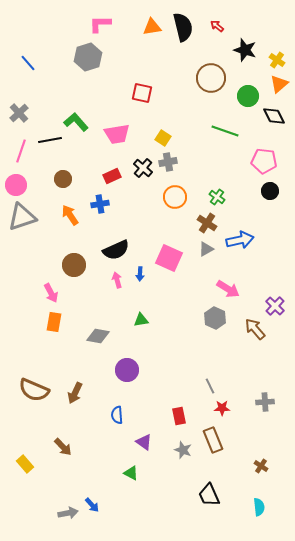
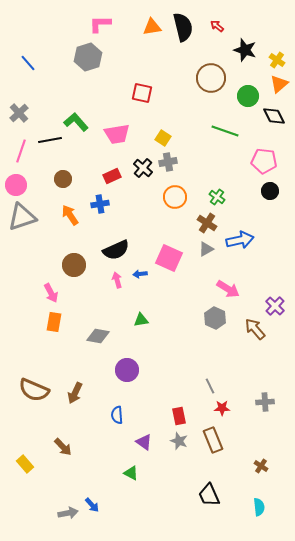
blue arrow at (140, 274): rotated 80 degrees clockwise
gray star at (183, 450): moved 4 px left, 9 px up
